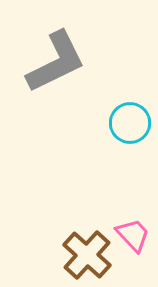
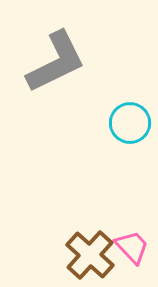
pink trapezoid: moved 1 px left, 12 px down
brown cross: moved 3 px right
